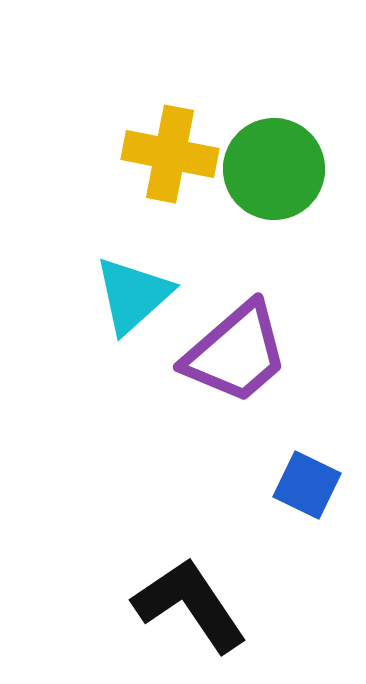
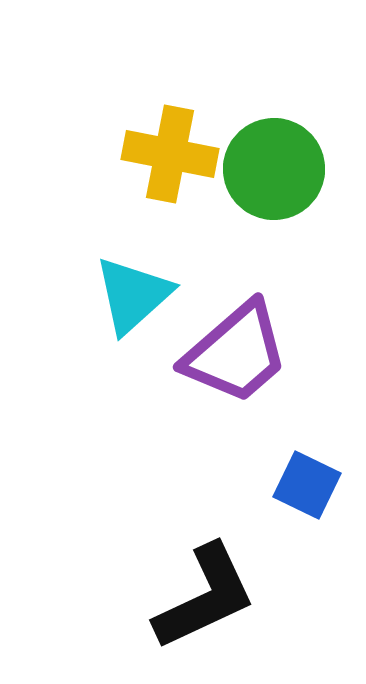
black L-shape: moved 15 px right, 8 px up; rotated 99 degrees clockwise
